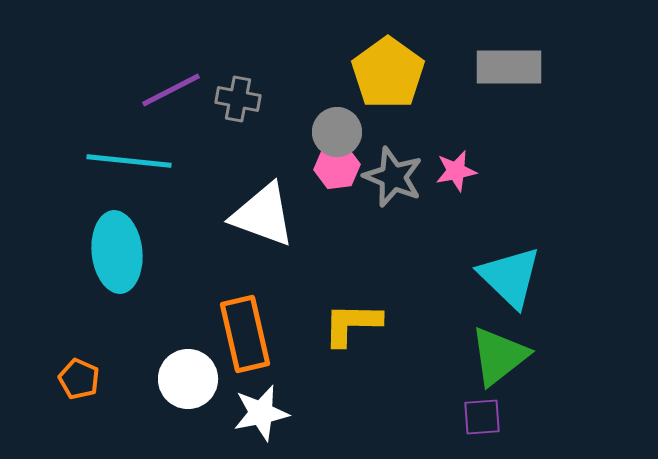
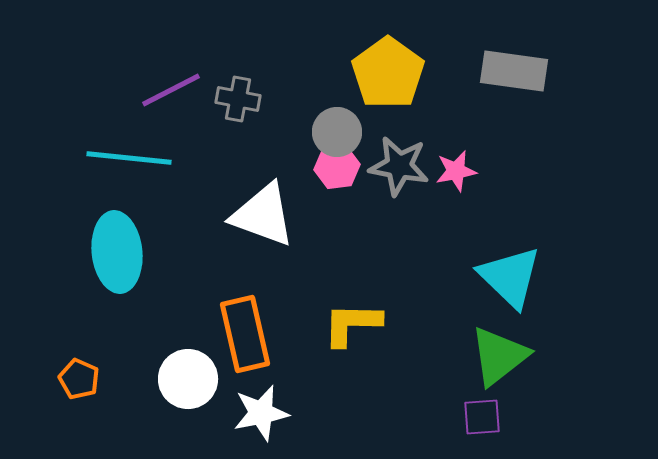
gray rectangle: moved 5 px right, 4 px down; rotated 8 degrees clockwise
cyan line: moved 3 px up
gray star: moved 6 px right, 11 px up; rotated 12 degrees counterclockwise
